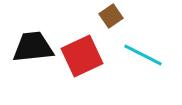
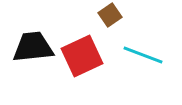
brown square: moved 1 px left, 1 px up
cyan line: rotated 6 degrees counterclockwise
